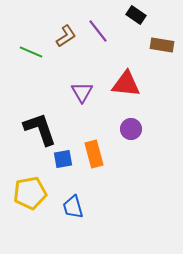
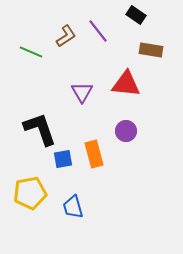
brown rectangle: moved 11 px left, 5 px down
purple circle: moved 5 px left, 2 px down
